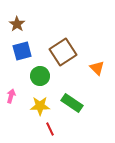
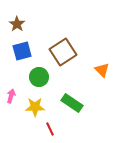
orange triangle: moved 5 px right, 2 px down
green circle: moved 1 px left, 1 px down
yellow star: moved 5 px left, 1 px down
